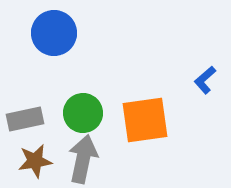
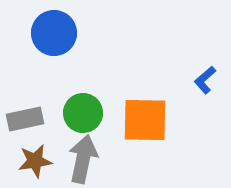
orange square: rotated 9 degrees clockwise
